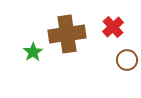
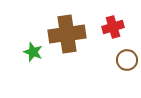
red cross: rotated 25 degrees clockwise
green star: rotated 18 degrees counterclockwise
